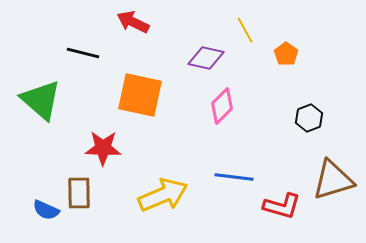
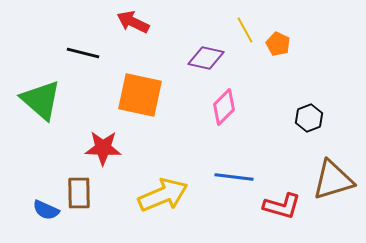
orange pentagon: moved 8 px left, 10 px up; rotated 10 degrees counterclockwise
pink diamond: moved 2 px right, 1 px down
